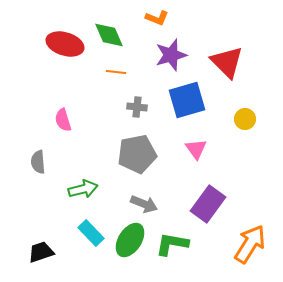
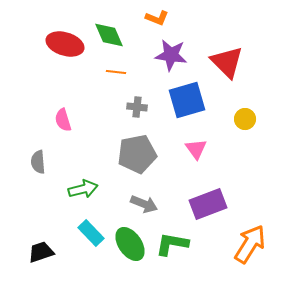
purple star: rotated 24 degrees clockwise
purple rectangle: rotated 33 degrees clockwise
green ellipse: moved 4 px down; rotated 68 degrees counterclockwise
